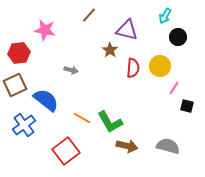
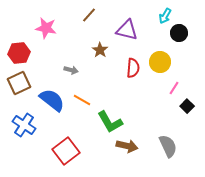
pink star: moved 1 px right, 2 px up
black circle: moved 1 px right, 4 px up
brown star: moved 10 px left
yellow circle: moved 4 px up
brown square: moved 4 px right, 2 px up
blue semicircle: moved 6 px right
black square: rotated 32 degrees clockwise
orange line: moved 18 px up
blue cross: rotated 20 degrees counterclockwise
gray semicircle: rotated 50 degrees clockwise
